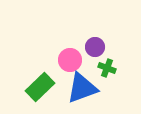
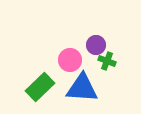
purple circle: moved 1 px right, 2 px up
green cross: moved 7 px up
blue triangle: rotated 24 degrees clockwise
